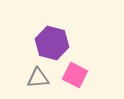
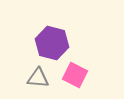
gray triangle: rotated 10 degrees clockwise
